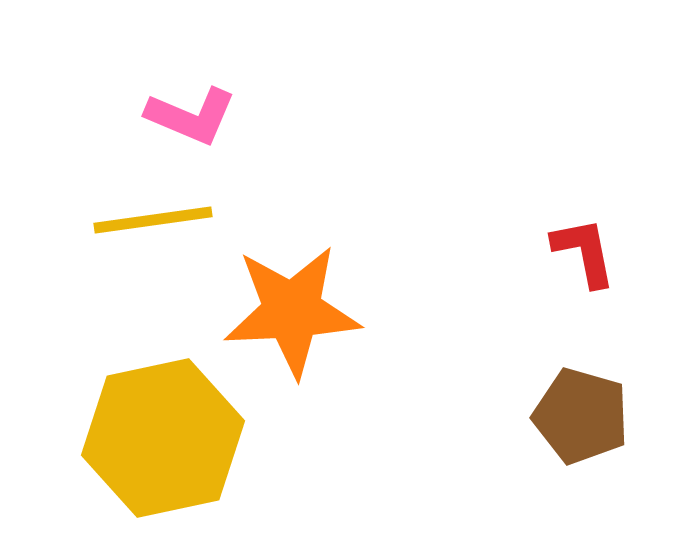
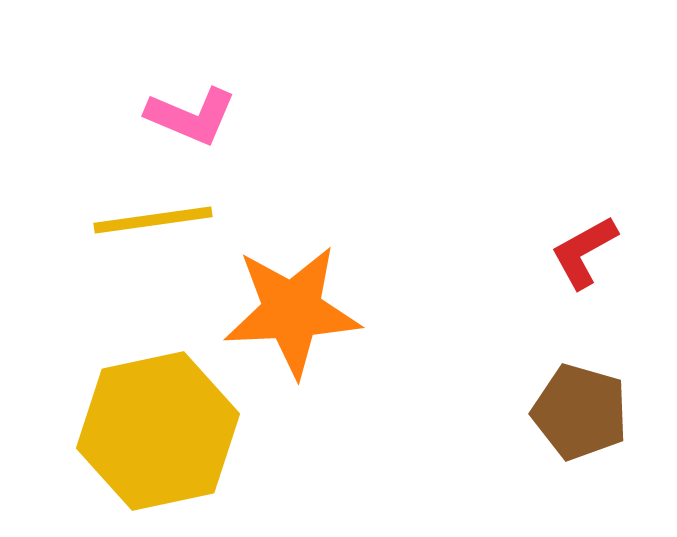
red L-shape: rotated 108 degrees counterclockwise
brown pentagon: moved 1 px left, 4 px up
yellow hexagon: moved 5 px left, 7 px up
